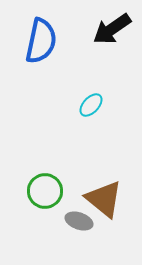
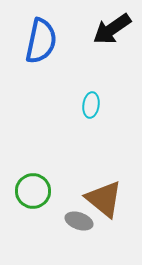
cyan ellipse: rotated 35 degrees counterclockwise
green circle: moved 12 px left
